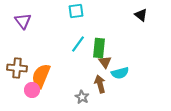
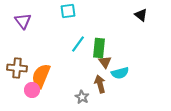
cyan square: moved 8 px left
